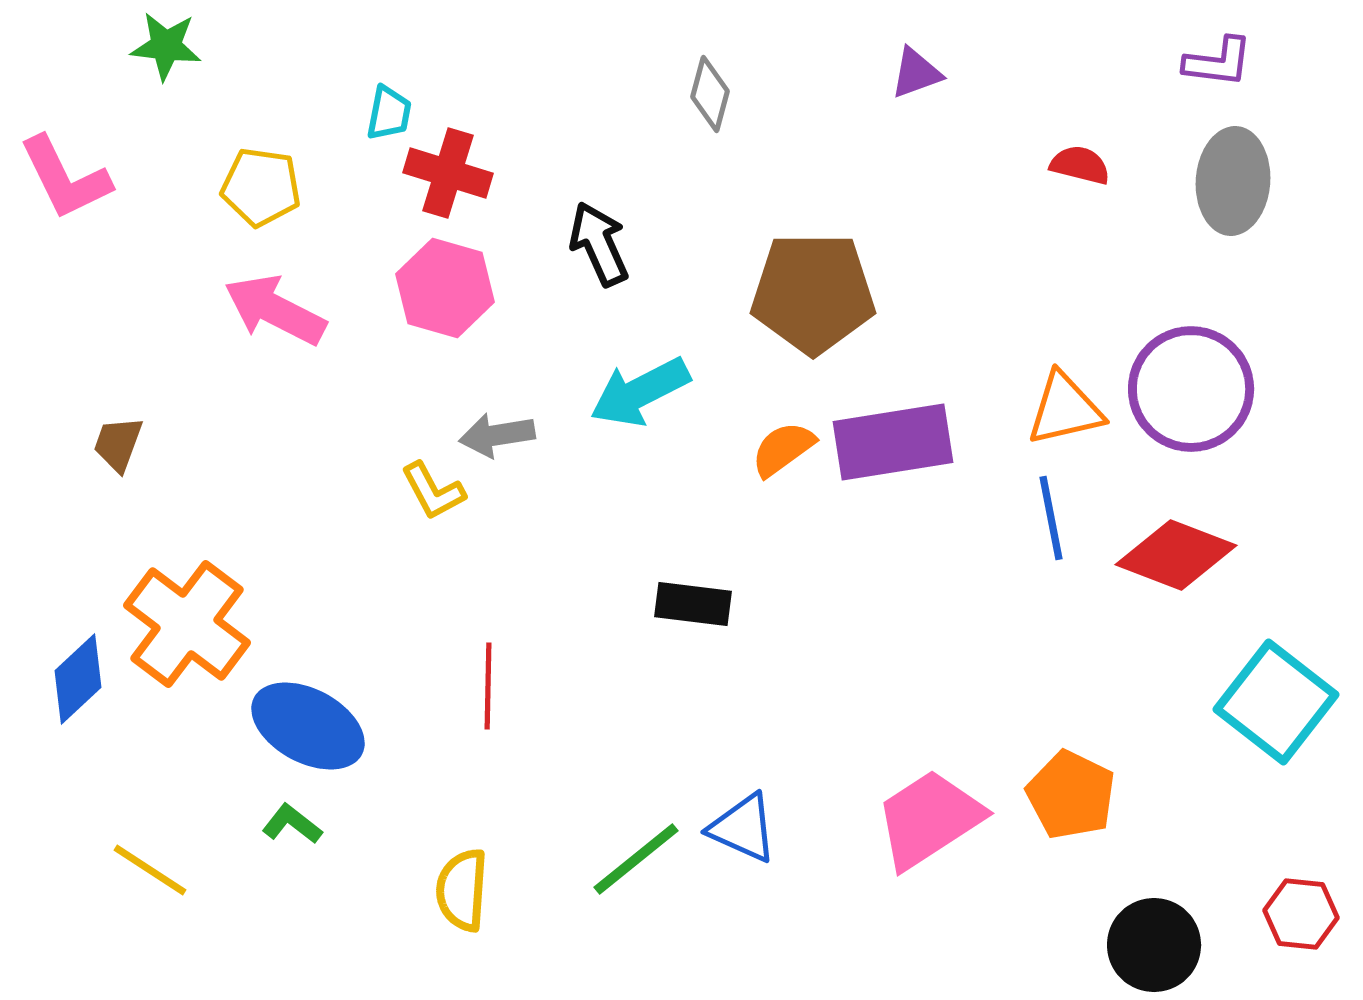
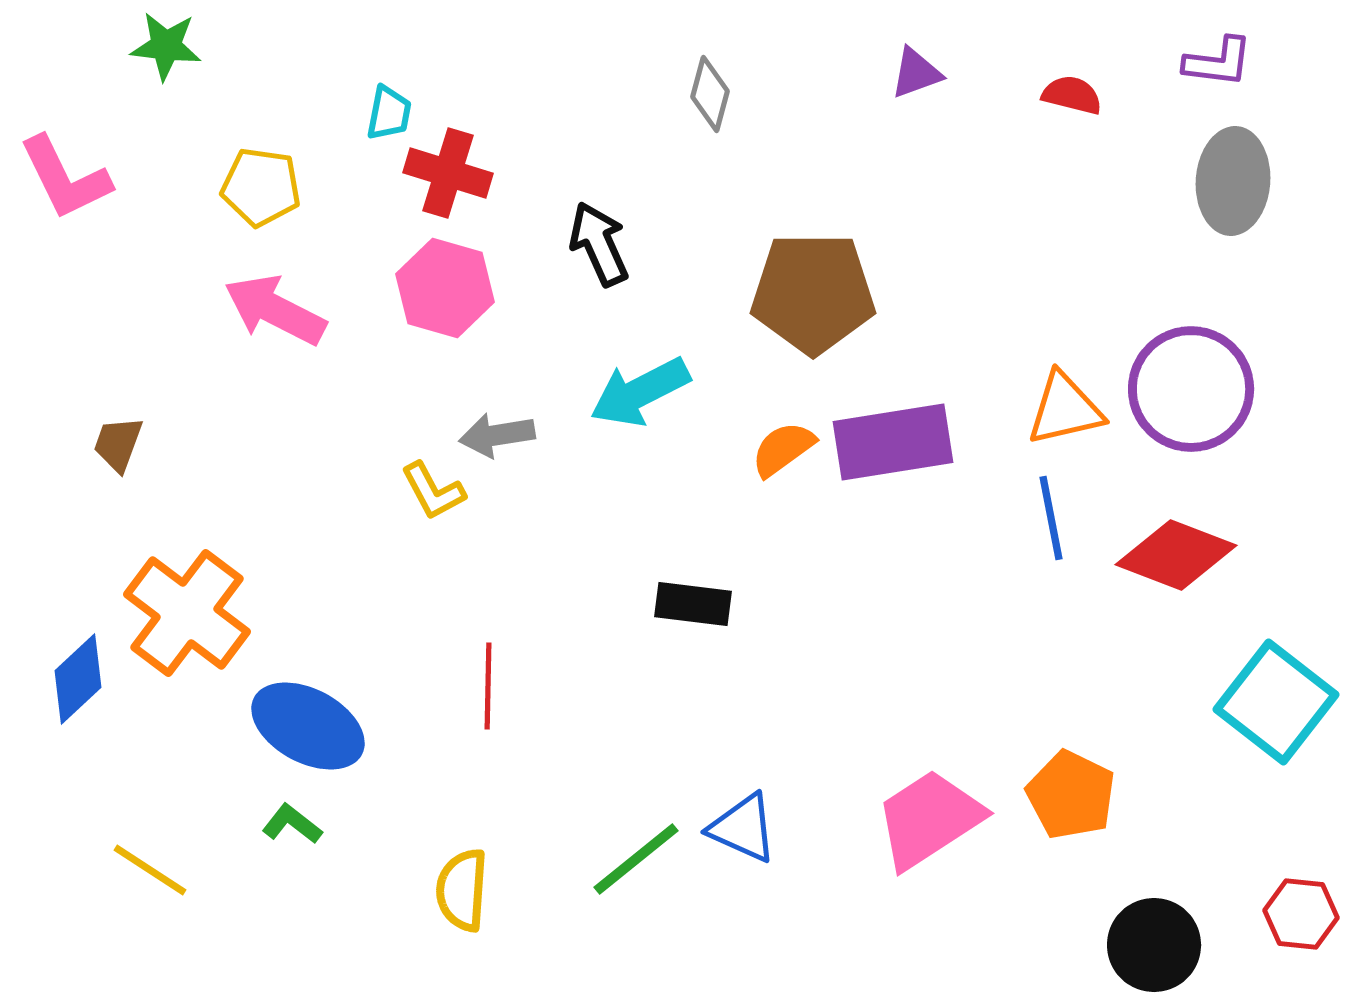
red semicircle: moved 8 px left, 70 px up
orange cross: moved 11 px up
